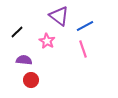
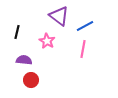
black line: rotated 32 degrees counterclockwise
pink line: rotated 30 degrees clockwise
